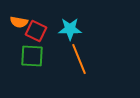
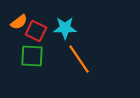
orange semicircle: rotated 48 degrees counterclockwise
cyan star: moved 5 px left, 1 px up
orange line: rotated 12 degrees counterclockwise
